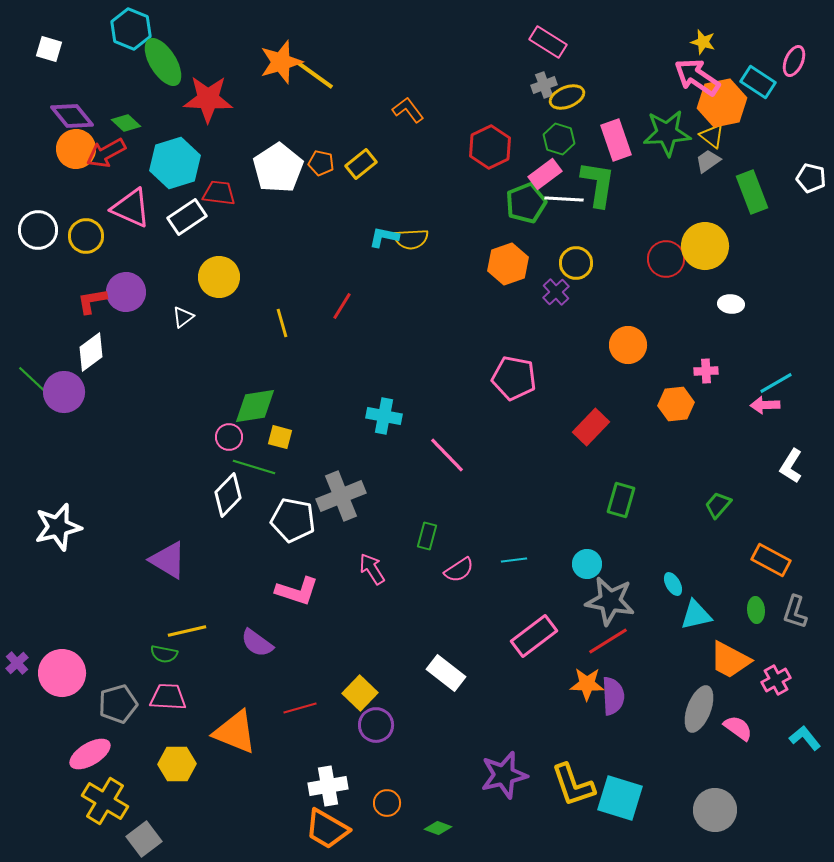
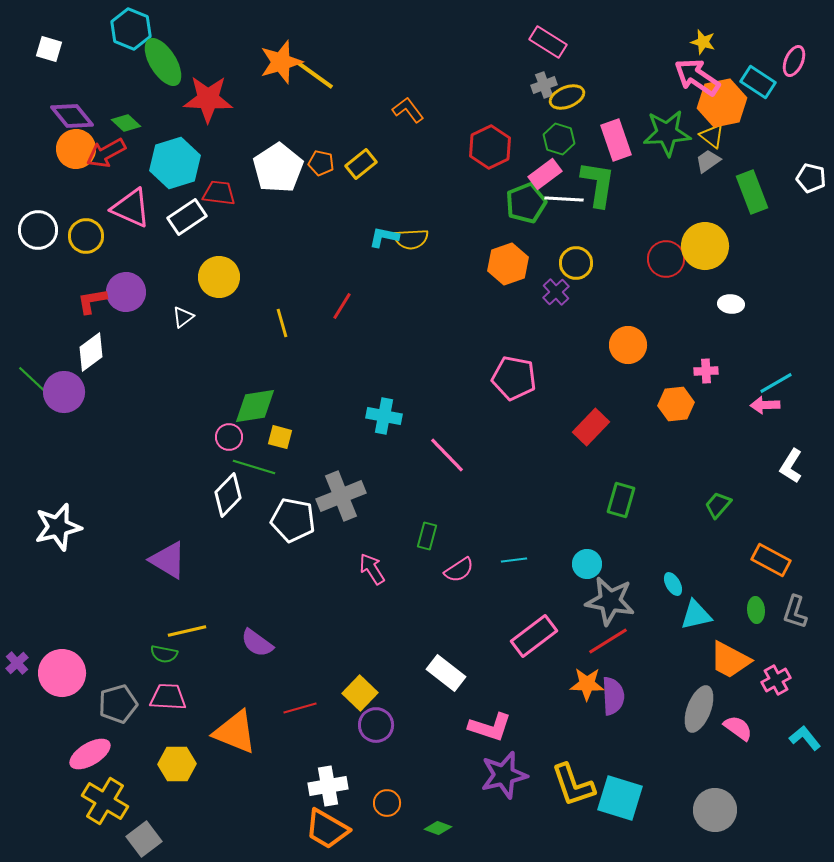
pink L-shape at (297, 591): moved 193 px right, 136 px down
